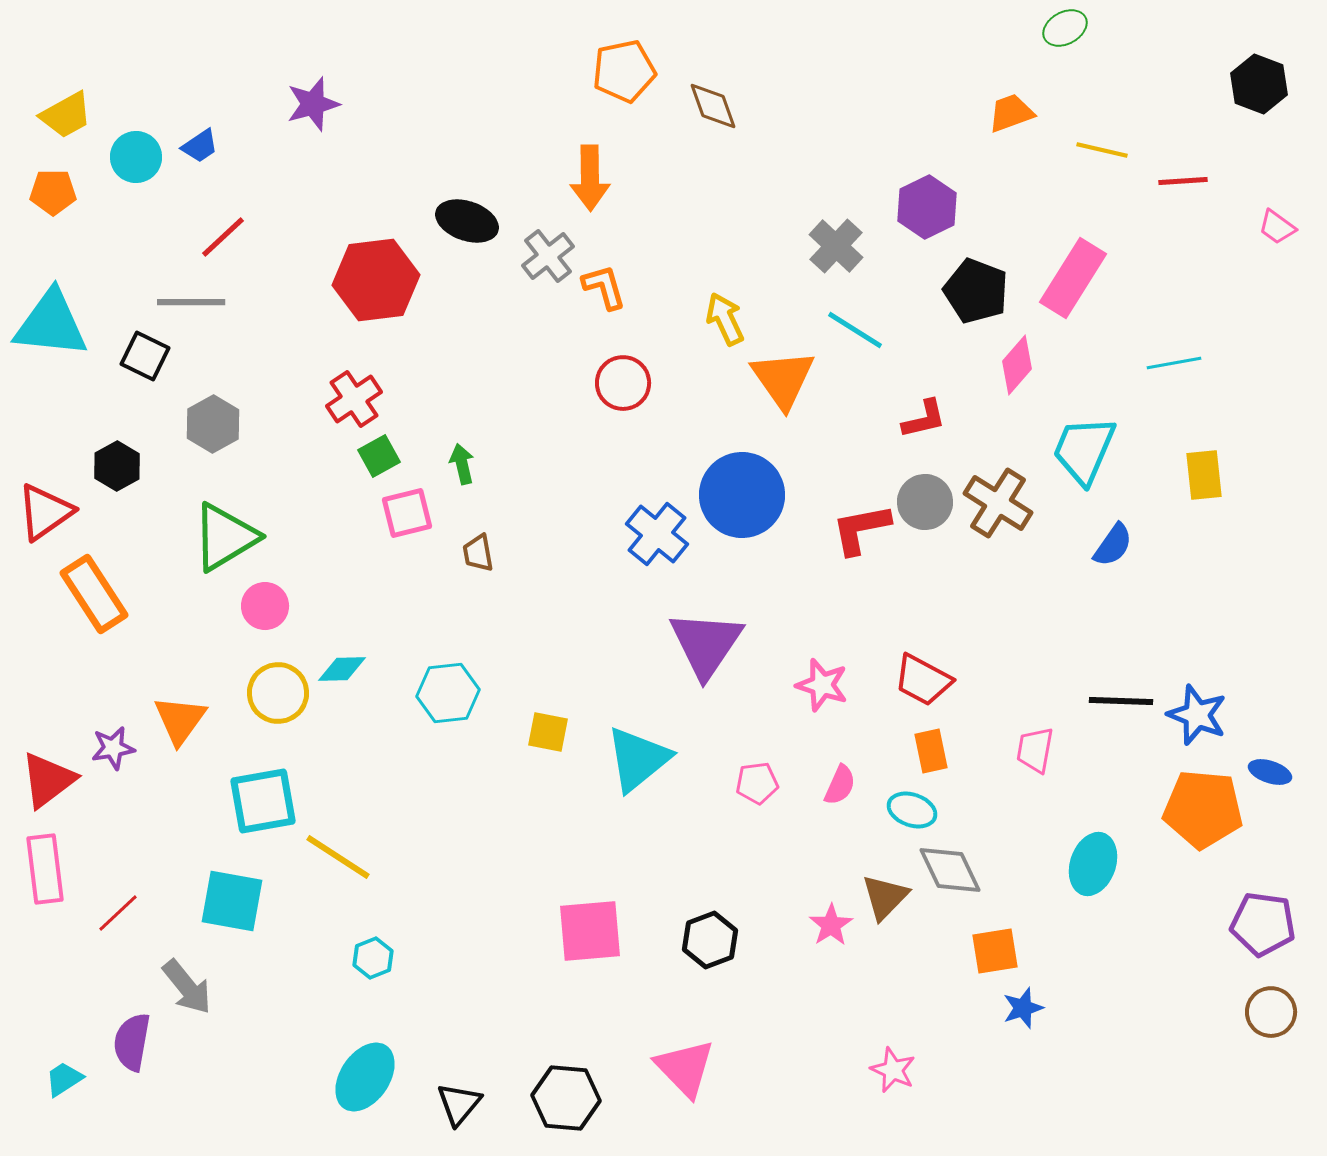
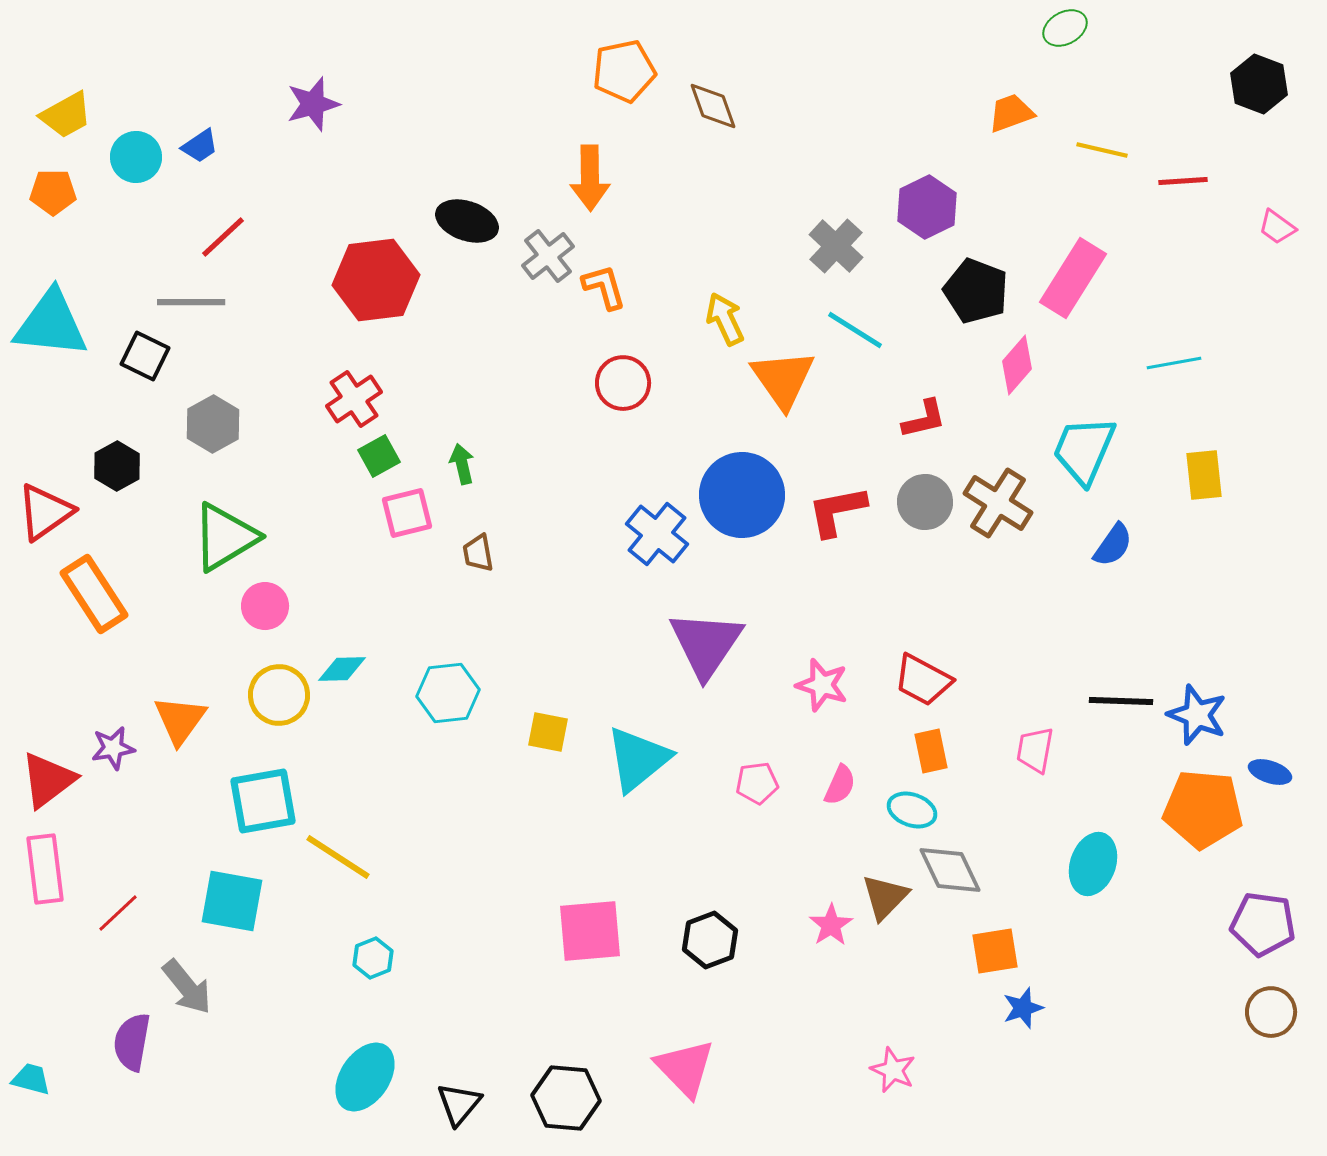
red L-shape at (861, 529): moved 24 px left, 18 px up
yellow circle at (278, 693): moved 1 px right, 2 px down
cyan trapezoid at (64, 1079): moved 33 px left; rotated 48 degrees clockwise
